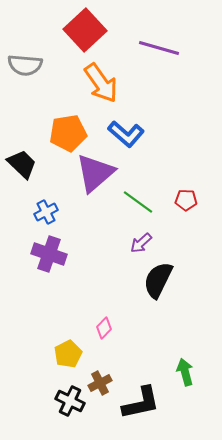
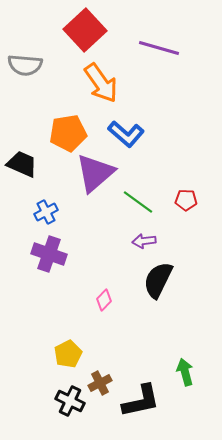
black trapezoid: rotated 20 degrees counterclockwise
purple arrow: moved 3 px right, 2 px up; rotated 35 degrees clockwise
pink diamond: moved 28 px up
black L-shape: moved 2 px up
